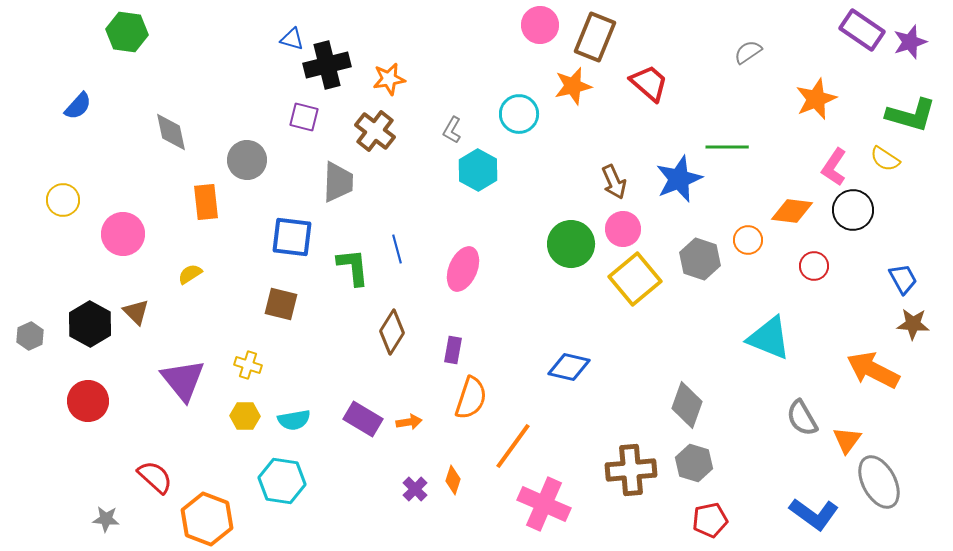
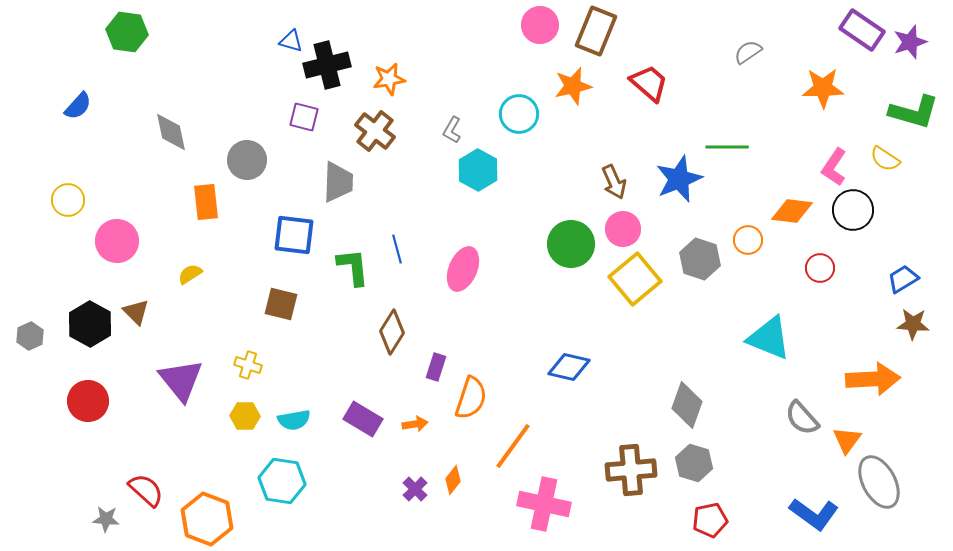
brown rectangle at (595, 37): moved 1 px right, 6 px up
blue triangle at (292, 39): moved 1 px left, 2 px down
orange star at (816, 99): moved 7 px right, 11 px up; rotated 21 degrees clockwise
green L-shape at (911, 115): moved 3 px right, 3 px up
yellow circle at (63, 200): moved 5 px right
pink circle at (123, 234): moved 6 px left, 7 px down
blue square at (292, 237): moved 2 px right, 2 px up
red circle at (814, 266): moved 6 px right, 2 px down
blue trapezoid at (903, 279): rotated 92 degrees counterclockwise
purple rectangle at (453, 350): moved 17 px left, 17 px down; rotated 8 degrees clockwise
orange arrow at (873, 370): moved 9 px down; rotated 150 degrees clockwise
purple triangle at (183, 380): moved 2 px left
gray semicircle at (802, 418): rotated 12 degrees counterclockwise
orange arrow at (409, 422): moved 6 px right, 2 px down
red semicircle at (155, 477): moved 9 px left, 13 px down
orange diamond at (453, 480): rotated 20 degrees clockwise
pink cross at (544, 504): rotated 12 degrees counterclockwise
